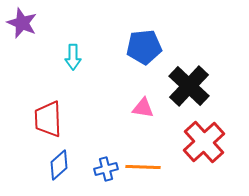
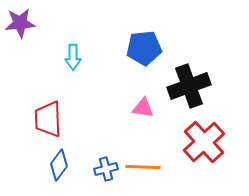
purple star: moved 2 px left; rotated 28 degrees counterclockwise
blue pentagon: moved 1 px down
black cross: rotated 27 degrees clockwise
blue diamond: rotated 12 degrees counterclockwise
